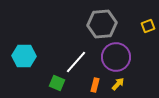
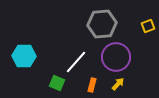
orange rectangle: moved 3 px left
